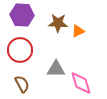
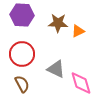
red circle: moved 2 px right, 4 px down
gray triangle: rotated 24 degrees clockwise
